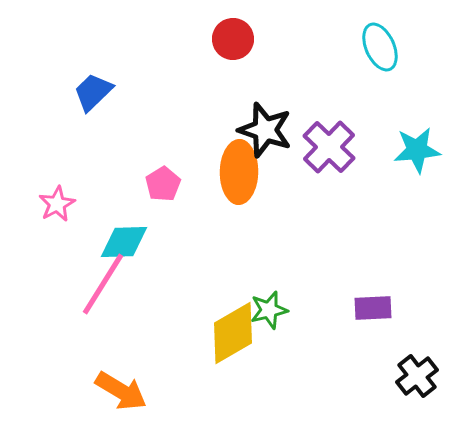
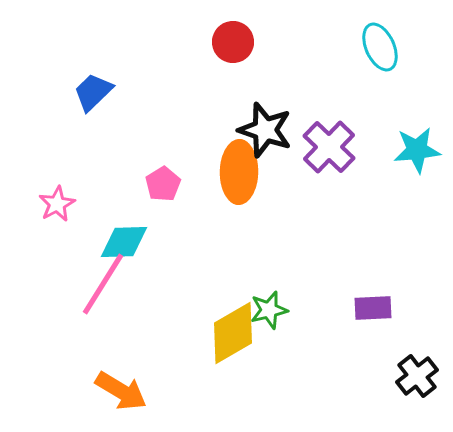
red circle: moved 3 px down
